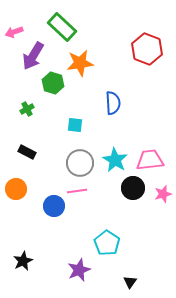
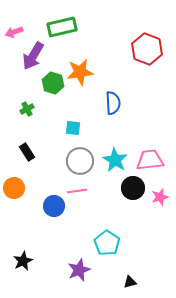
green rectangle: rotated 56 degrees counterclockwise
orange star: moved 9 px down
cyan square: moved 2 px left, 3 px down
black rectangle: rotated 30 degrees clockwise
gray circle: moved 2 px up
orange circle: moved 2 px left, 1 px up
pink star: moved 3 px left, 3 px down
black triangle: rotated 40 degrees clockwise
